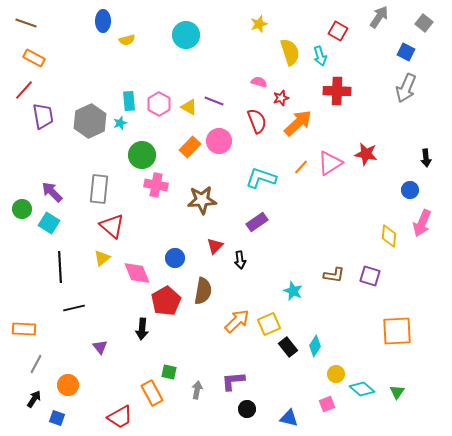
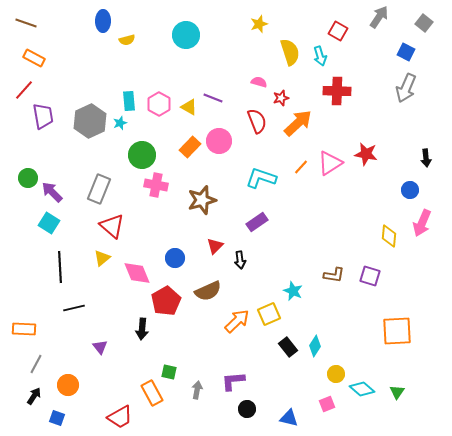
purple line at (214, 101): moved 1 px left, 3 px up
gray rectangle at (99, 189): rotated 16 degrees clockwise
brown star at (202, 200): rotated 12 degrees counterclockwise
green circle at (22, 209): moved 6 px right, 31 px up
brown semicircle at (203, 291): moved 5 px right; rotated 56 degrees clockwise
yellow square at (269, 324): moved 10 px up
black arrow at (34, 399): moved 3 px up
